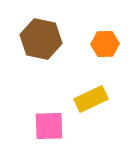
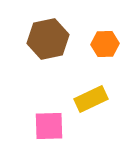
brown hexagon: moved 7 px right; rotated 24 degrees counterclockwise
